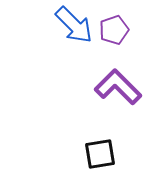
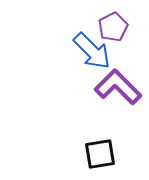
blue arrow: moved 18 px right, 26 px down
purple pentagon: moved 1 px left, 3 px up; rotated 8 degrees counterclockwise
